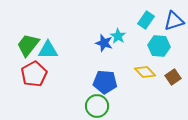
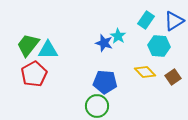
blue triangle: rotated 15 degrees counterclockwise
